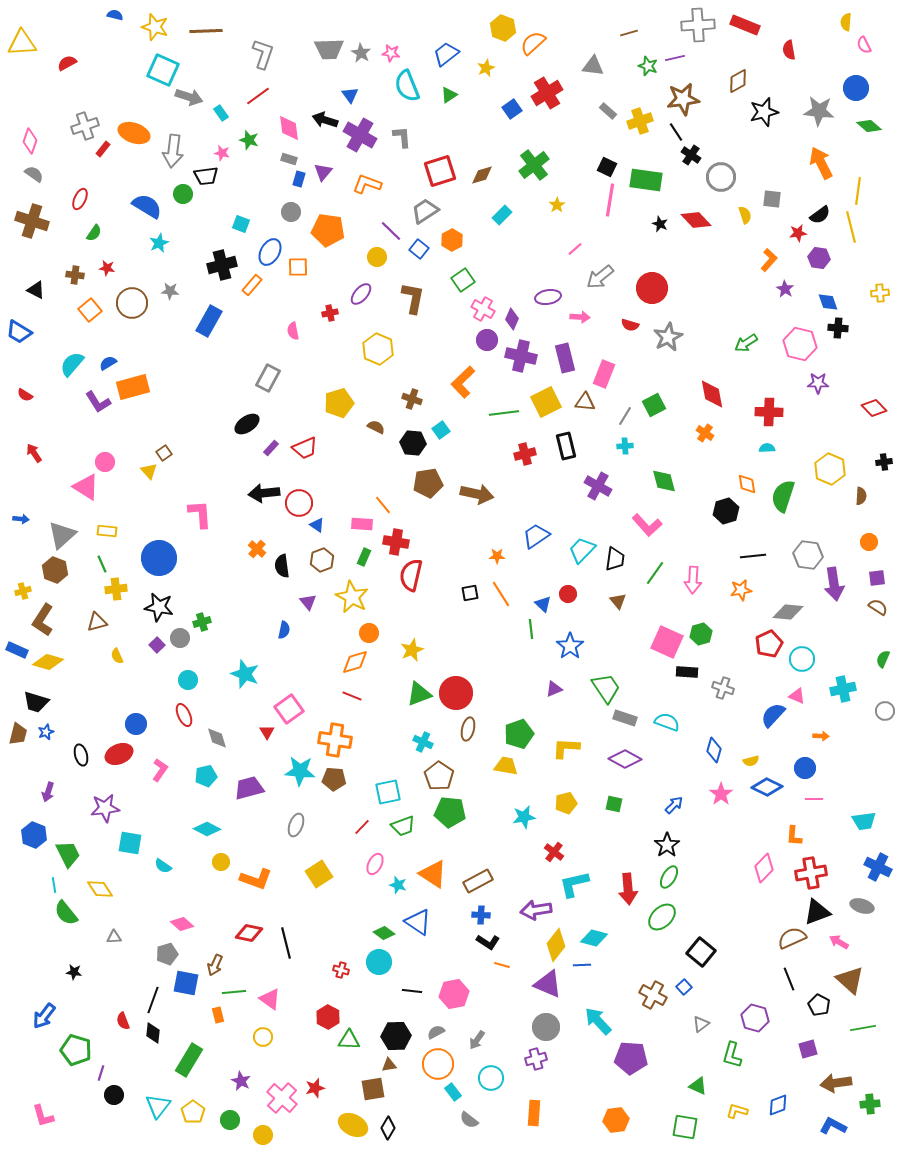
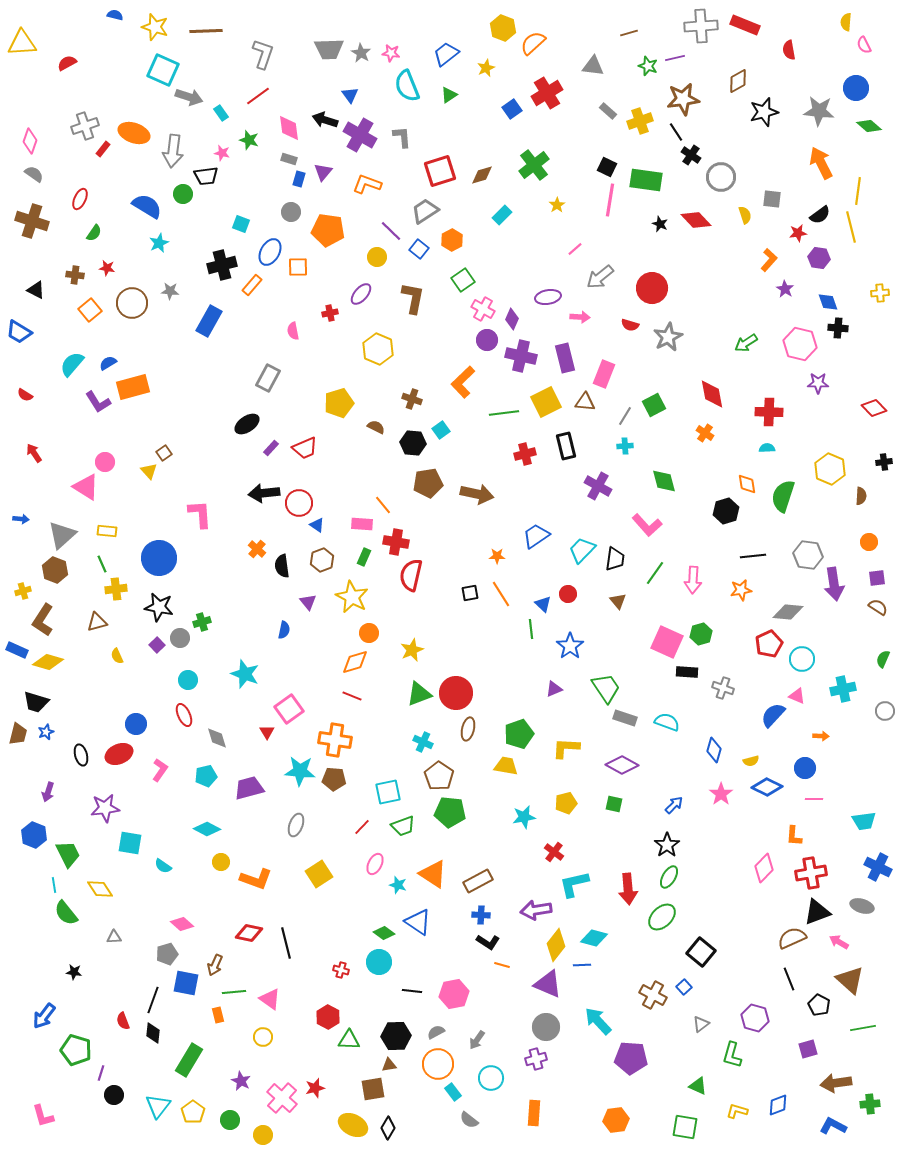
gray cross at (698, 25): moved 3 px right, 1 px down
purple diamond at (625, 759): moved 3 px left, 6 px down
